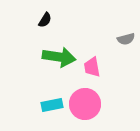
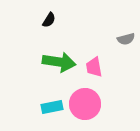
black semicircle: moved 4 px right
green arrow: moved 5 px down
pink trapezoid: moved 2 px right
cyan rectangle: moved 2 px down
